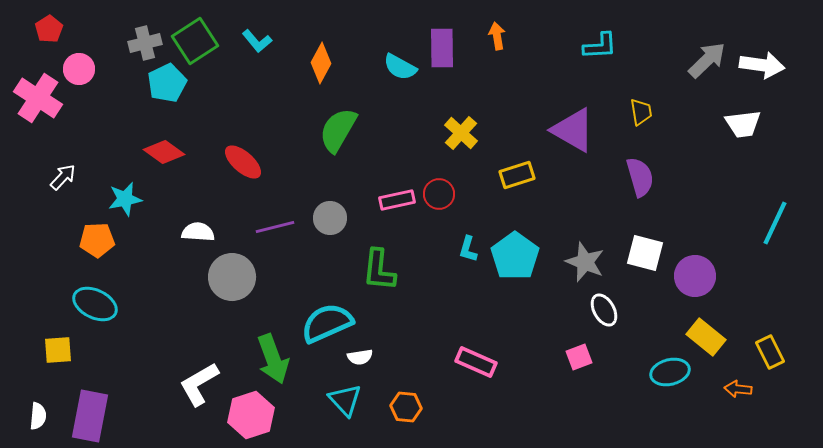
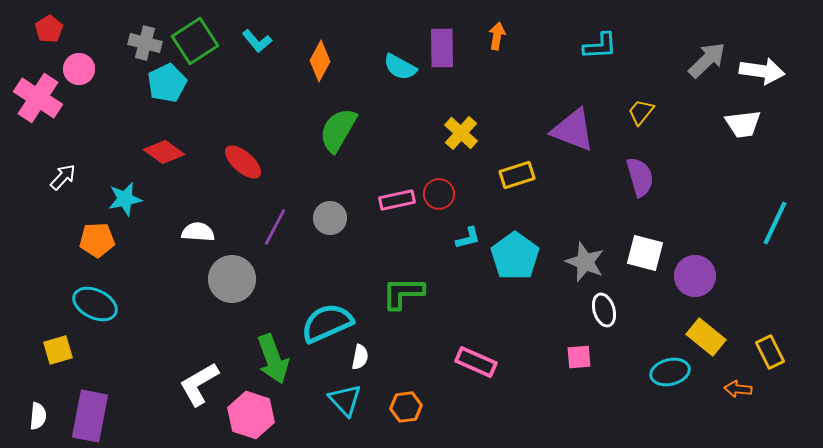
orange arrow at (497, 36): rotated 20 degrees clockwise
gray cross at (145, 43): rotated 28 degrees clockwise
orange diamond at (321, 63): moved 1 px left, 2 px up
white arrow at (762, 65): moved 6 px down
yellow trapezoid at (641, 112): rotated 132 degrees counterclockwise
purple triangle at (573, 130): rotated 9 degrees counterclockwise
purple line at (275, 227): rotated 48 degrees counterclockwise
cyan L-shape at (468, 249): moved 11 px up; rotated 120 degrees counterclockwise
green L-shape at (379, 270): moved 24 px right, 23 px down; rotated 84 degrees clockwise
gray circle at (232, 277): moved 2 px down
white ellipse at (604, 310): rotated 12 degrees clockwise
yellow square at (58, 350): rotated 12 degrees counterclockwise
white semicircle at (360, 357): rotated 70 degrees counterclockwise
pink square at (579, 357): rotated 16 degrees clockwise
orange hexagon at (406, 407): rotated 12 degrees counterclockwise
pink hexagon at (251, 415): rotated 24 degrees counterclockwise
